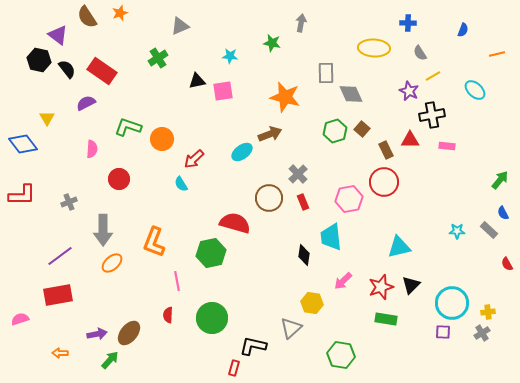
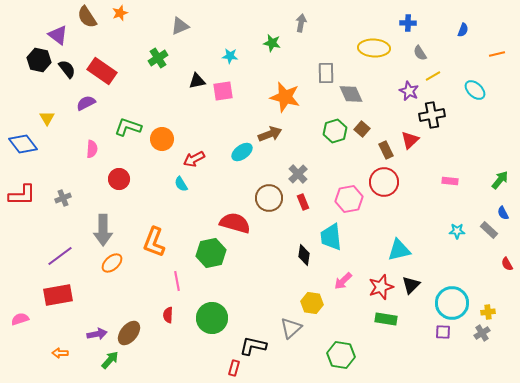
red triangle at (410, 140): rotated 42 degrees counterclockwise
pink rectangle at (447, 146): moved 3 px right, 35 px down
red arrow at (194, 159): rotated 15 degrees clockwise
gray cross at (69, 202): moved 6 px left, 4 px up
cyan triangle at (399, 247): moved 3 px down
